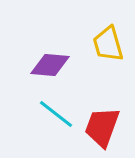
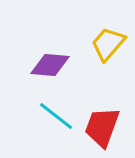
yellow trapezoid: rotated 57 degrees clockwise
cyan line: moved 2 px down
